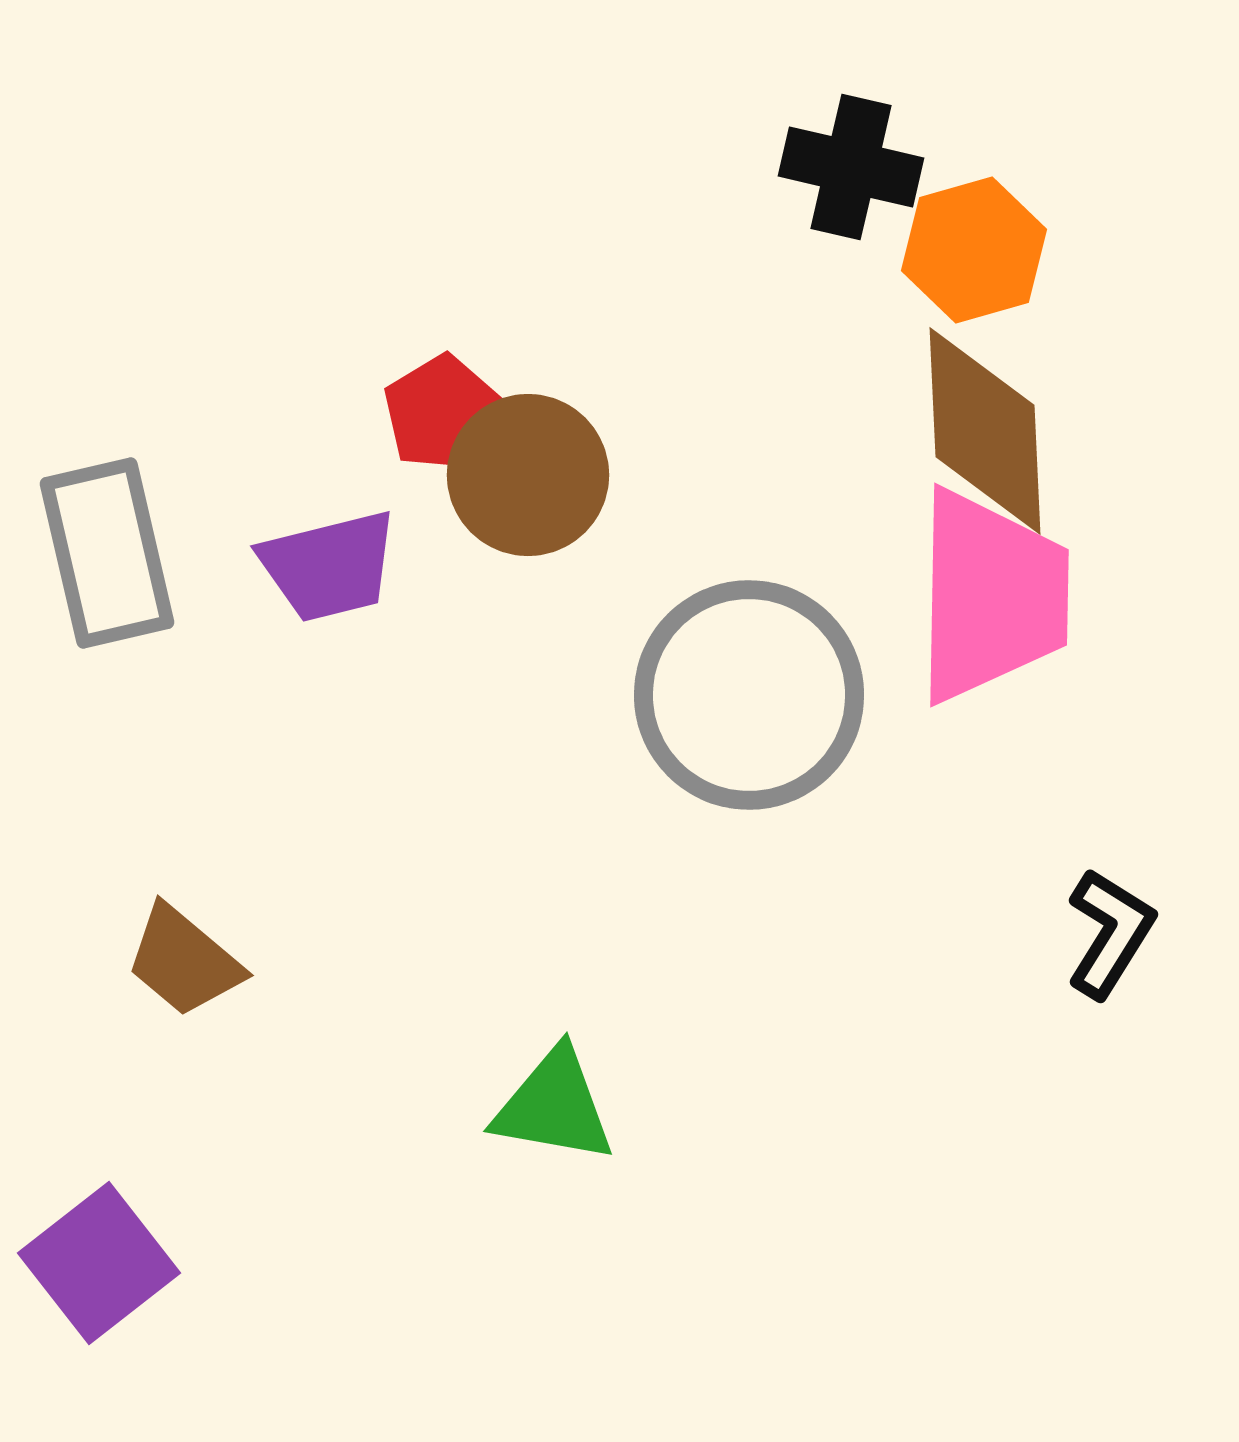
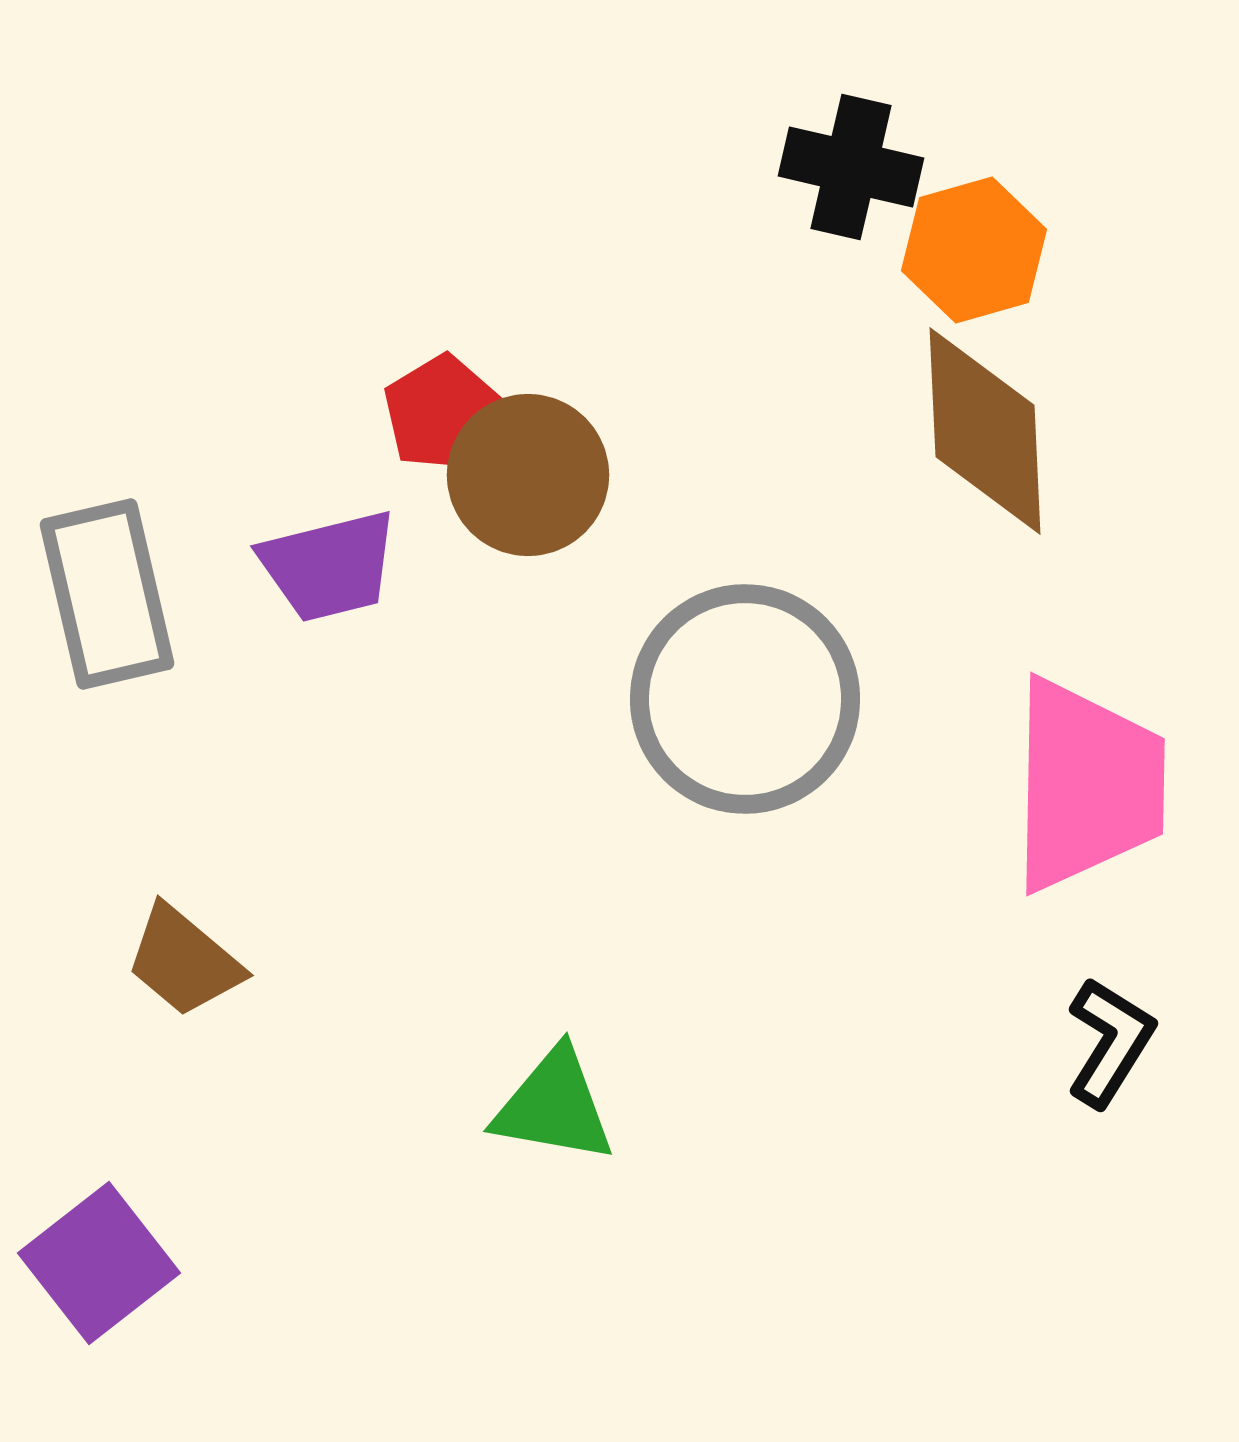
gray rectangle: moved 41 px down
pink trapezoid: moved 96 px right, 189 px down
gray circle: moved 4 px left, 4 px down
black L-shape: moved 109 px down
